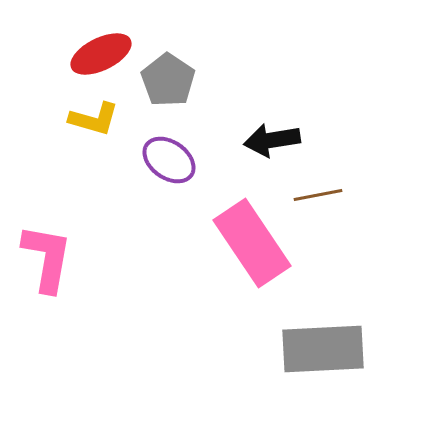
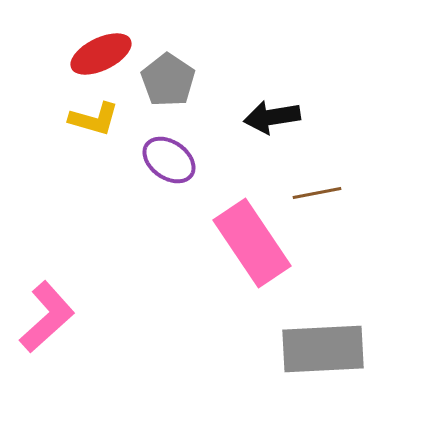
black arrow: moved 23 px up
brown line: moved 1 px left, 2 px up
pink L-shape: moved 59 px down; rotated 38 degrees clockwise
